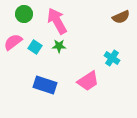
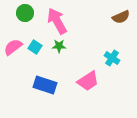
green circle: moved 1 px right, 1 px up
pink semicircle: moved 5 px down
